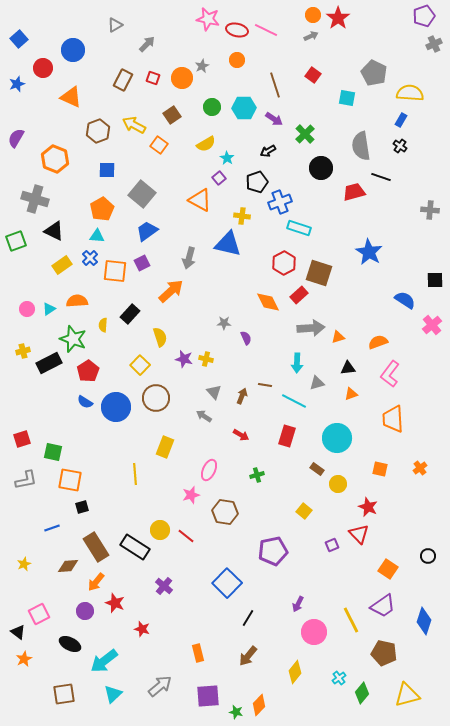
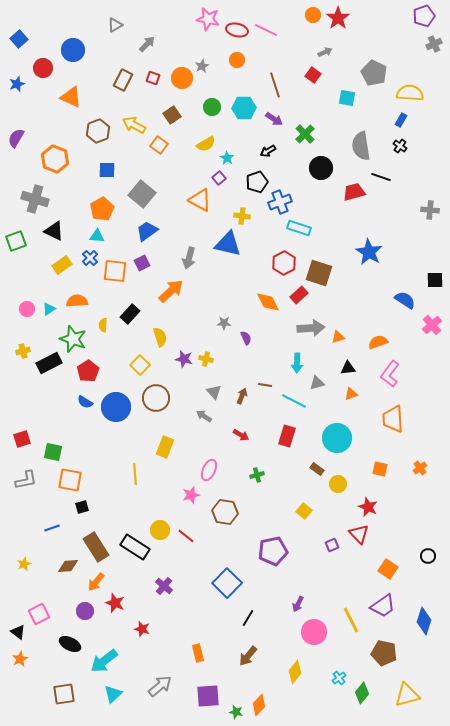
gray arrow at (311, 36): moved 14 px right, 16 px down
orange star at (24, 659): moved 4 px left
